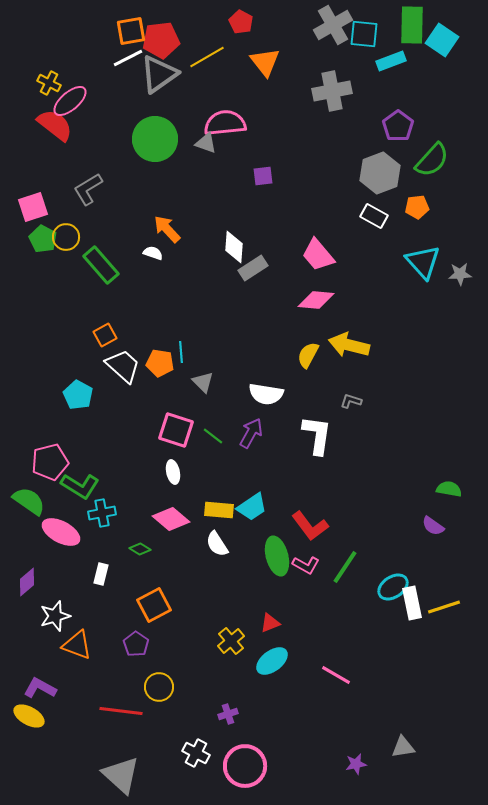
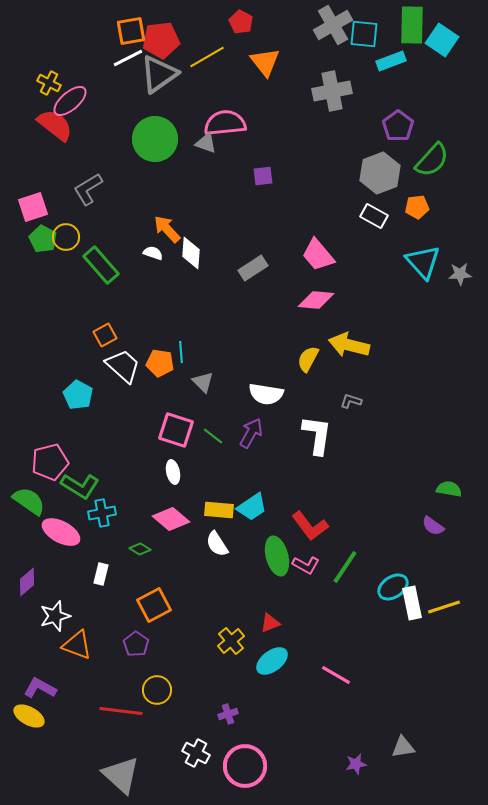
white diamond at (234, 247): moved 43 px left, 6 px down
yellow semicircle at (308, 355): moved 4 px down
yellow circle at (159, 687): moved 2 px left, 3 px down
